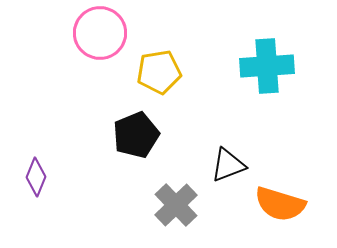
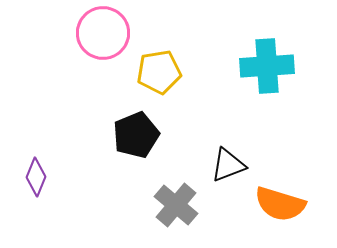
pink circle: moved 3 px right
gray cross: rotated 6 degrees counterclockwise
